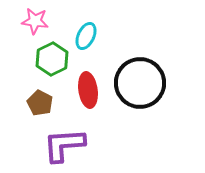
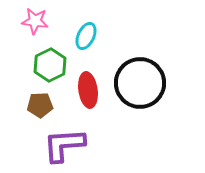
green hexagon: moved 2 px left, 6 px down
brown pentagon: moved 2 px down; rotated 30 degrees counterclockwise
